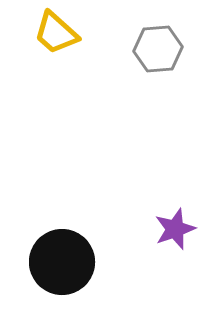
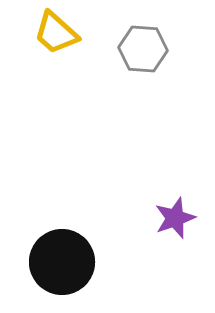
gray hexagon: moved 15 px left; rotated 9 degrees clockwise
purple star: moved 11 px up
